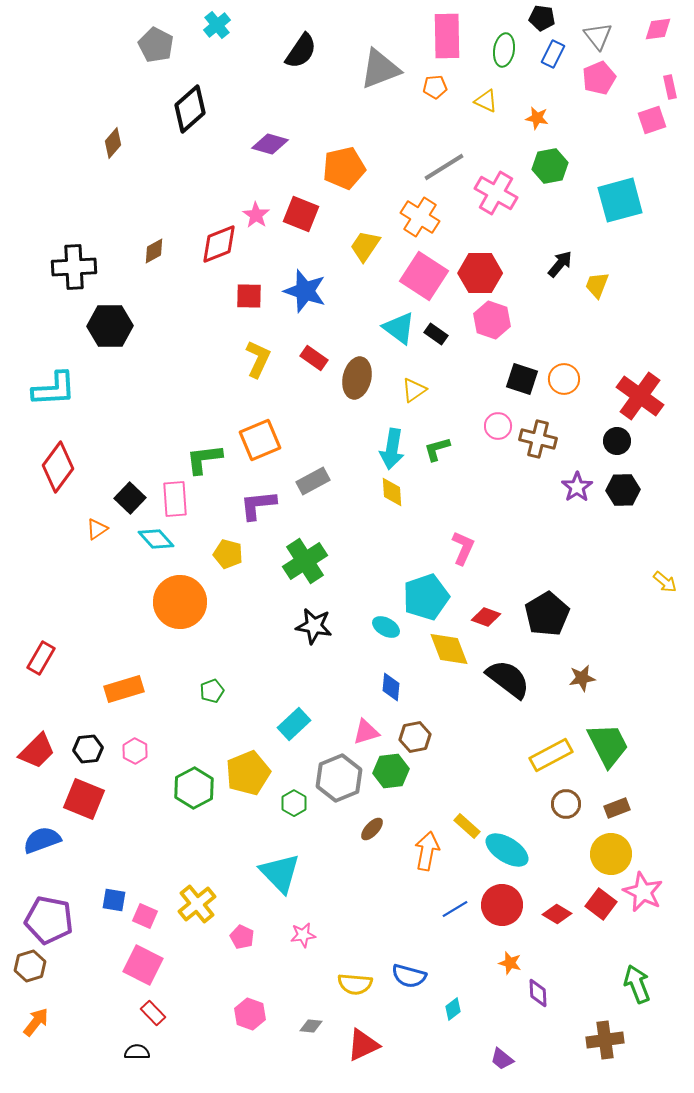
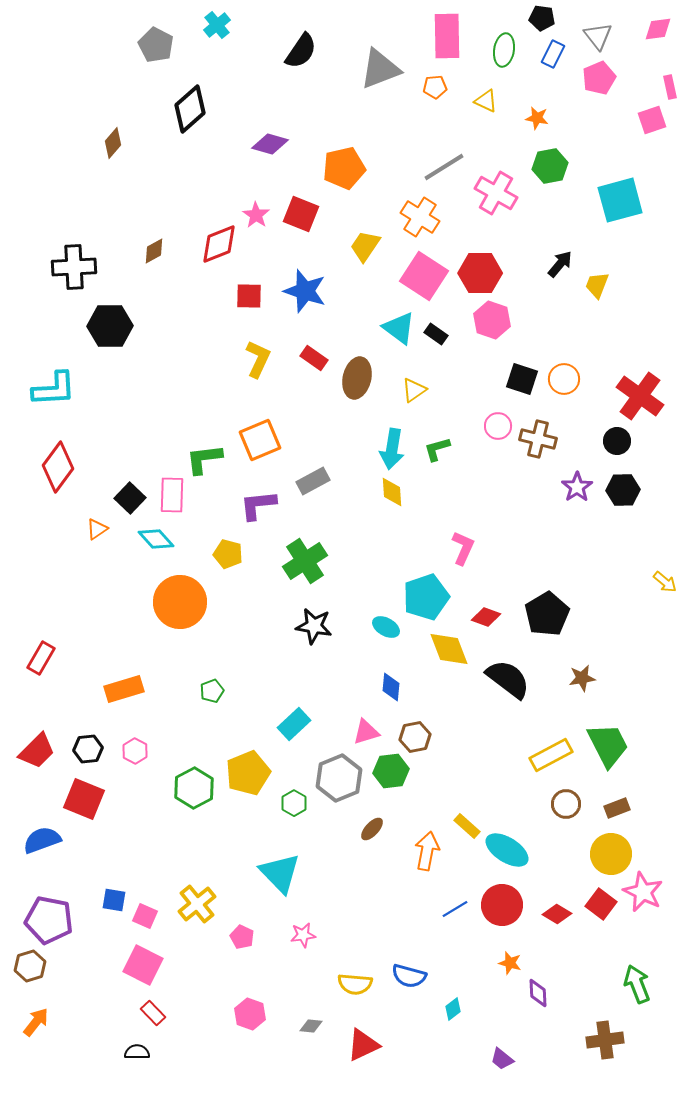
pink rectangle at (175, 499): moved 3 px left, 4 px up; rotated 6 degrees clockwise
